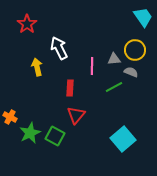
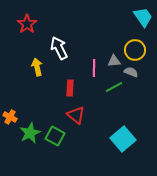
gray triangle: moved 2 px down
pink line: moved 2 px right, 2 px down
red triangle: rotated 30 degrees counterclockwise
